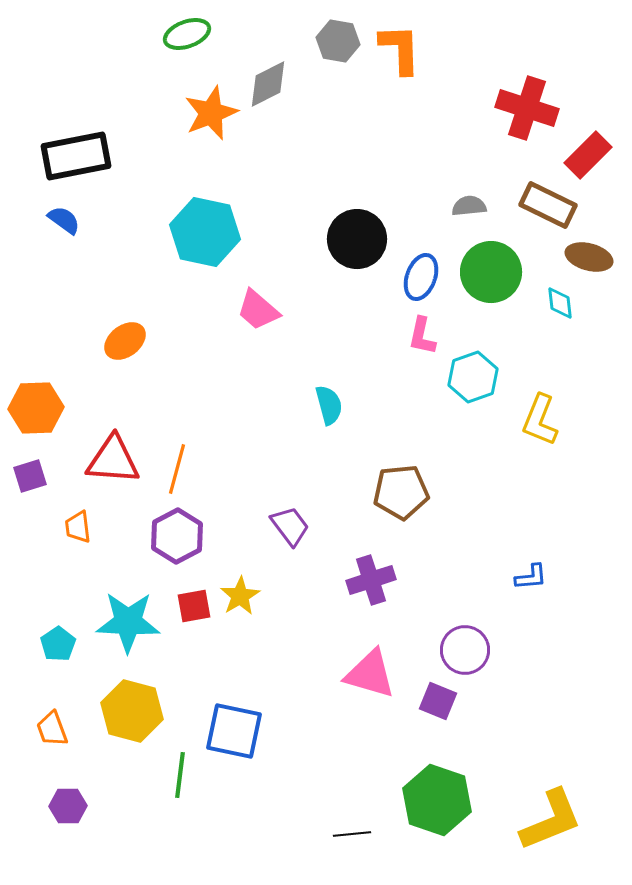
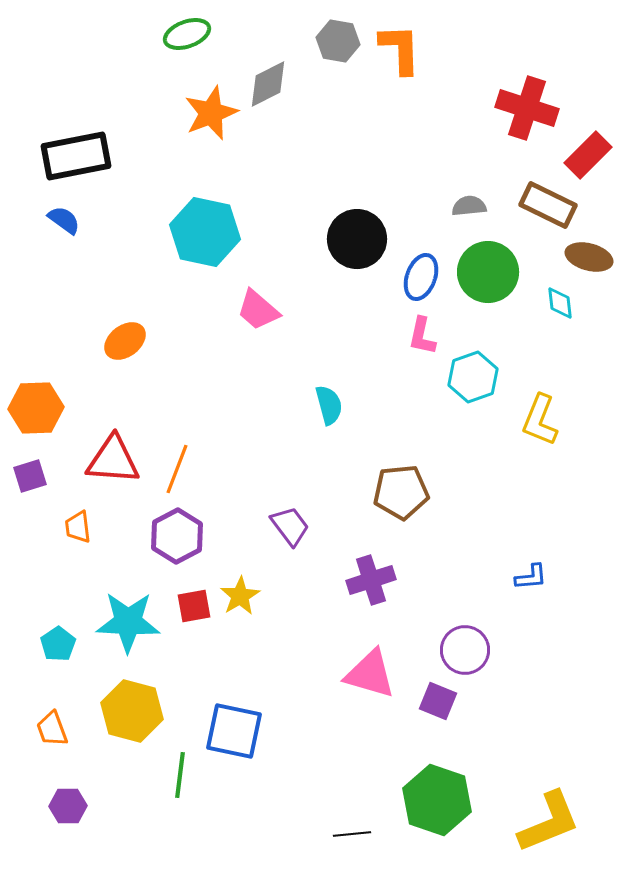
green circle at (491, 272): moved 3 px left
orange line at (177, 469): rotated 6 degrees clockwise
yellow L-shape at (551, 820): moved 2 px left, 2 px down
